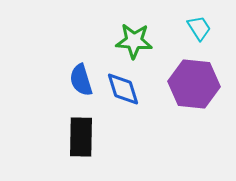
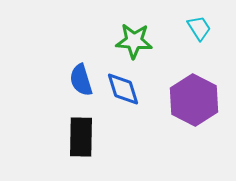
purple hexagon: moved 16 px down; rotated 21 degrees clockwise
